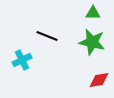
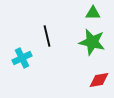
black line: rotated 55 degrees clockwise
cyan cross: moved 2 px up
